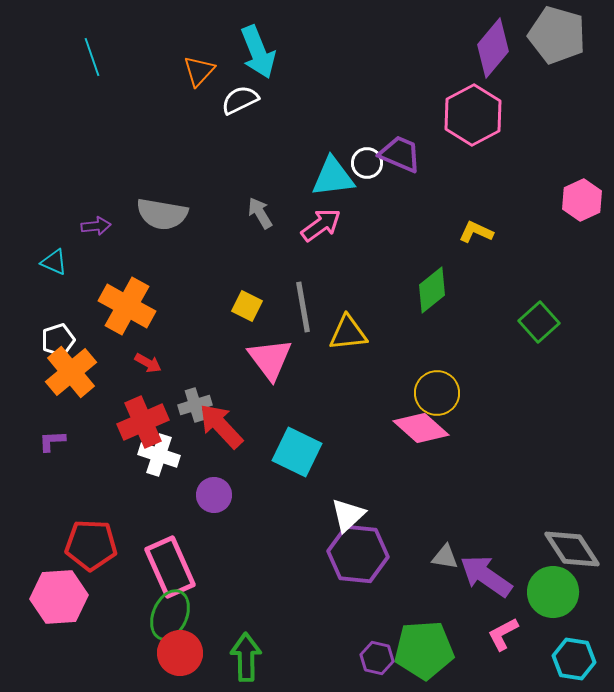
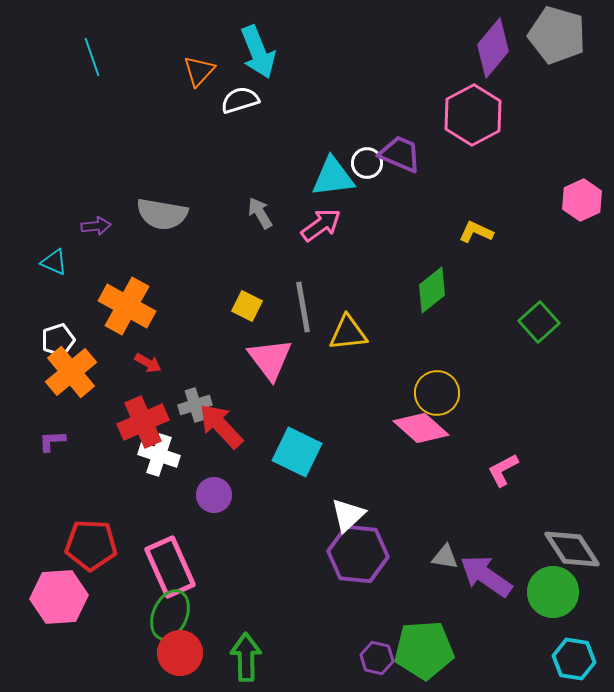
white semicircle at (240, 100): rotated 9 degrees clockwise
pink L-shape at (503, 634): moved 164 px up
